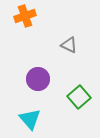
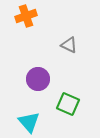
orange cross: moved 1 px right
green square: moved 11 px left, 7 px down; rotated 25 degrees counterclockwise
cyan triangle: moved 1 px left, 3 px down
